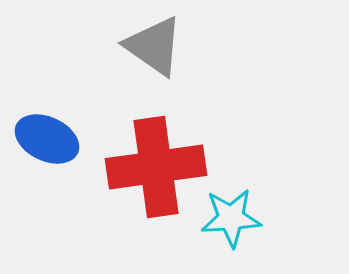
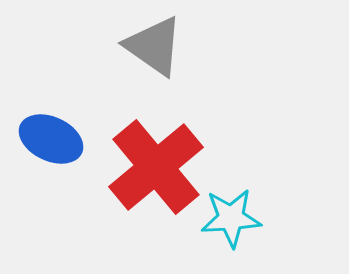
blue ellipse: moved 4 px right
red cross: rotated 32 degrees counterclockwise
